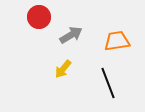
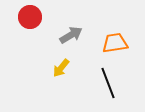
red circle: moved 9 px left
orange trapezoid: moved 2 px left, 2 px down
yellow arrow: moved 2 px left, 1 px up
